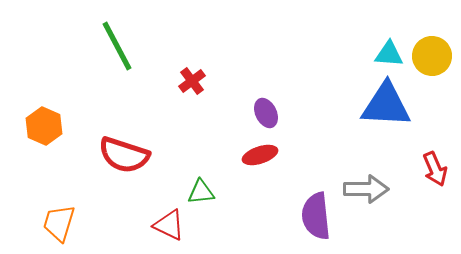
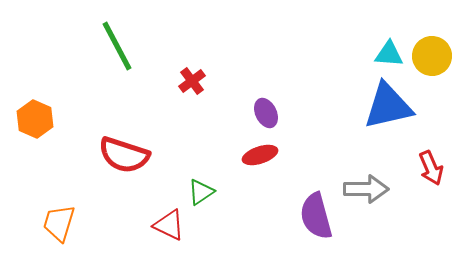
blue triangle: moved 2 px right, 1 px down; rotated 16 degrees counterclockwise
orange hexagon: moved 9 px left, 7 px up
red arrow: moved 4 px left, 1 px up
green triangle: rotated 28 degrees counterclockwise
purple semicircle: rotated 9 degrees counterclockwise
